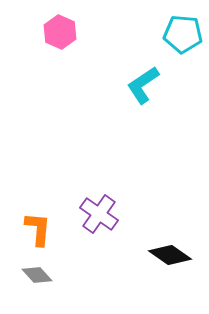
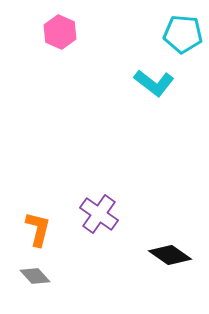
cyan L-shape: moved 11 px right, 2 px up; rotated 108 degrees counterclockwise
orange L-shape: rotated 9 degrees clockwise
gray diamond: moved 2 px left, 1 px down
